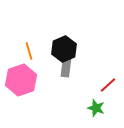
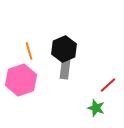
gray rectangle: moved 1 px left, 2 px down
